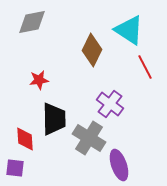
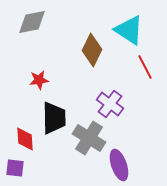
black trapezoid: moved 1 px up
